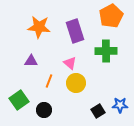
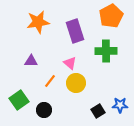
orange star: moved 1 px left, 5 px up; rotated 15 degrees counterclockwise
orange line: moved 1 px right; rotated 16 degrees clockwise
